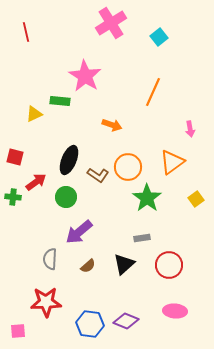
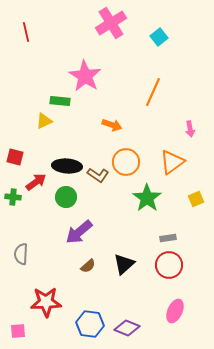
yellow triangle: moved 10 px right, 7 px down
black ellipse: moved 2 px left, 6 px down; rotated 72 degrees clockwise
orange circle: moved 2 px left, 5 px up
yellow square: rotated 14 degrees clockwise
gray rectangle: moved 26 px right
gray semicircle: moved 29 px left, 5 px up
pink ellipse: rotated 70 degrees counterclockwise
purple diamond: moved 1 px right, 7 px down
